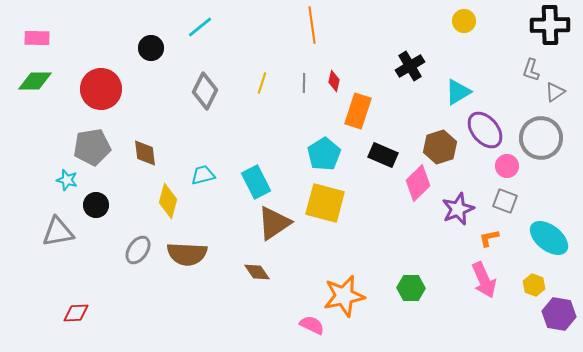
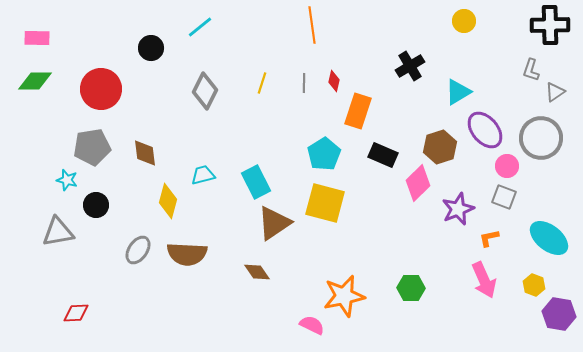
gray square at (505, 201): moved 1 px left, 4 px up
